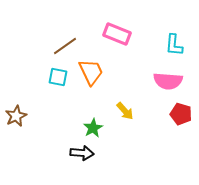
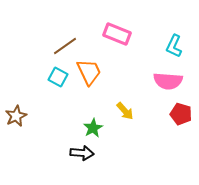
cyan L-shape: moved 1 px down; rotated 20 degrees clockwise
orange trapezoid: moved 2 px left
cyan square: rotated 18 degrees clockwise
